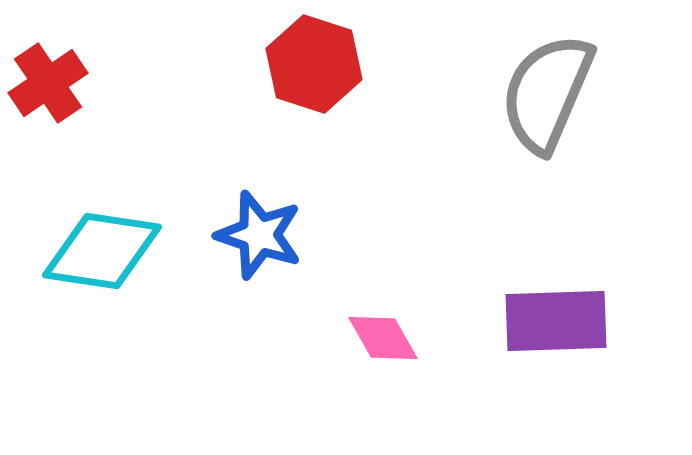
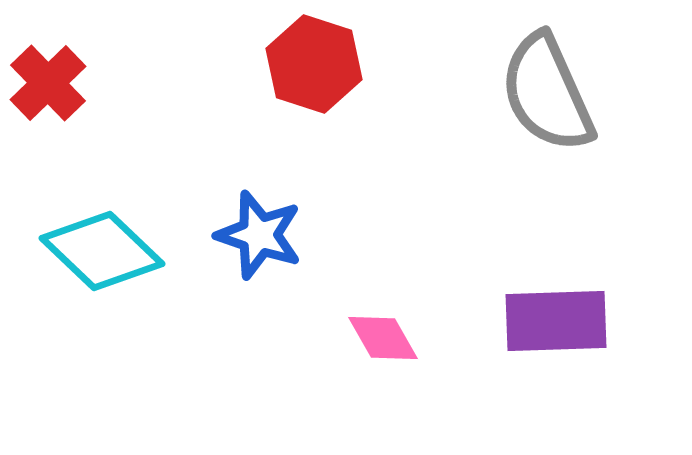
red cross: rotated 10 degrees counterclockwise
gray semicircle: rotated 47 degrees counterclockwise
cyan diamond: rotated 35 degrees clockwise
